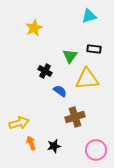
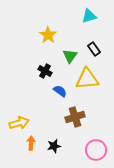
yellow star: moved 14 px right, 7 px down; rotated 12 degrees counterclockwise
black rectangle: rotated 48 degrees clockwise
orange arrow: rotated 24 degrees clockwise
